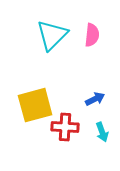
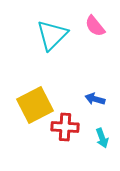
pink semicircle: moved 3 px right, 9 px up; rotated 135 degrees clockwise
blue arrow: rotated 138 degrees counterclockwise
yellow square: rotated 12 degrees counterclockwise
cyan arrow: moved 6 px down
